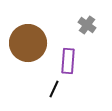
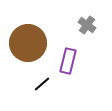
purple rectangle: rotated 10 degrees clockwise
black line: moved 12 px left, 5 px up; rotated 24 degrees clockwise
